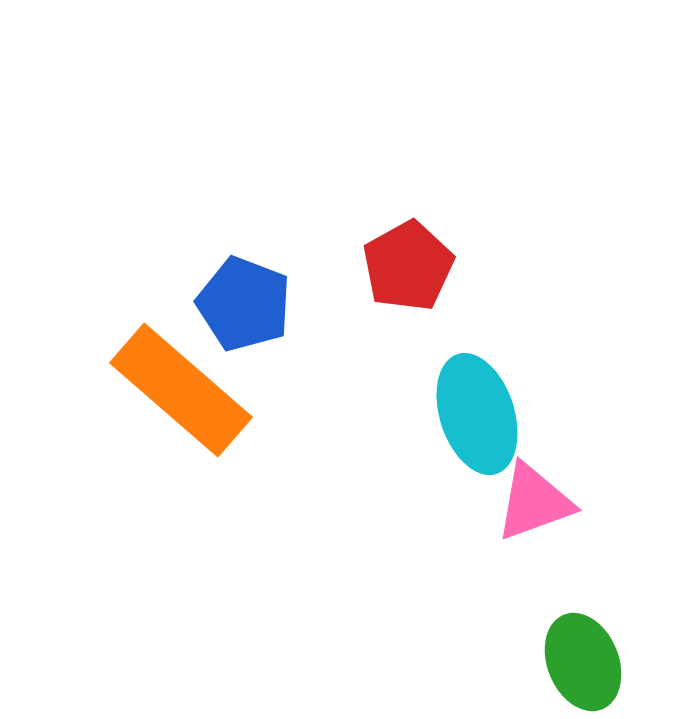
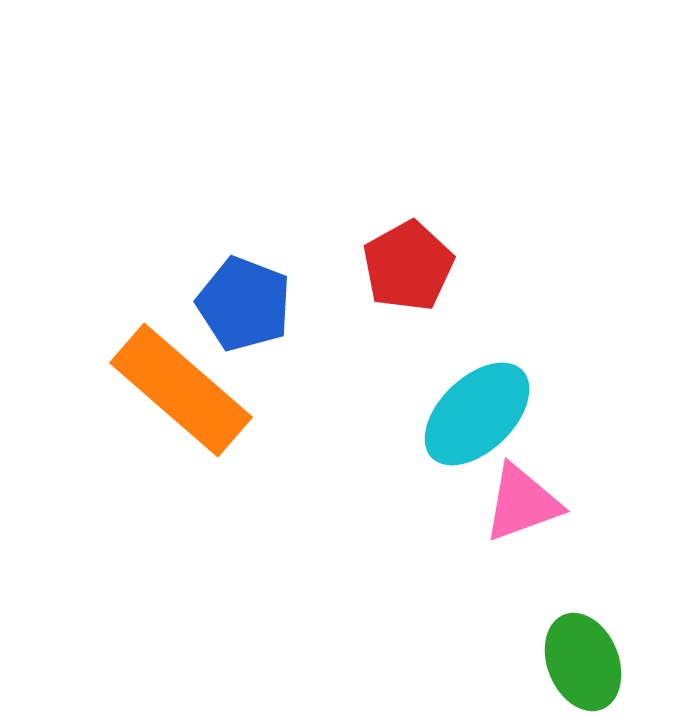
cyan ellipse: rotated 64 degrees clockwise
pink triangle: moved 12 px left, 1 px down
